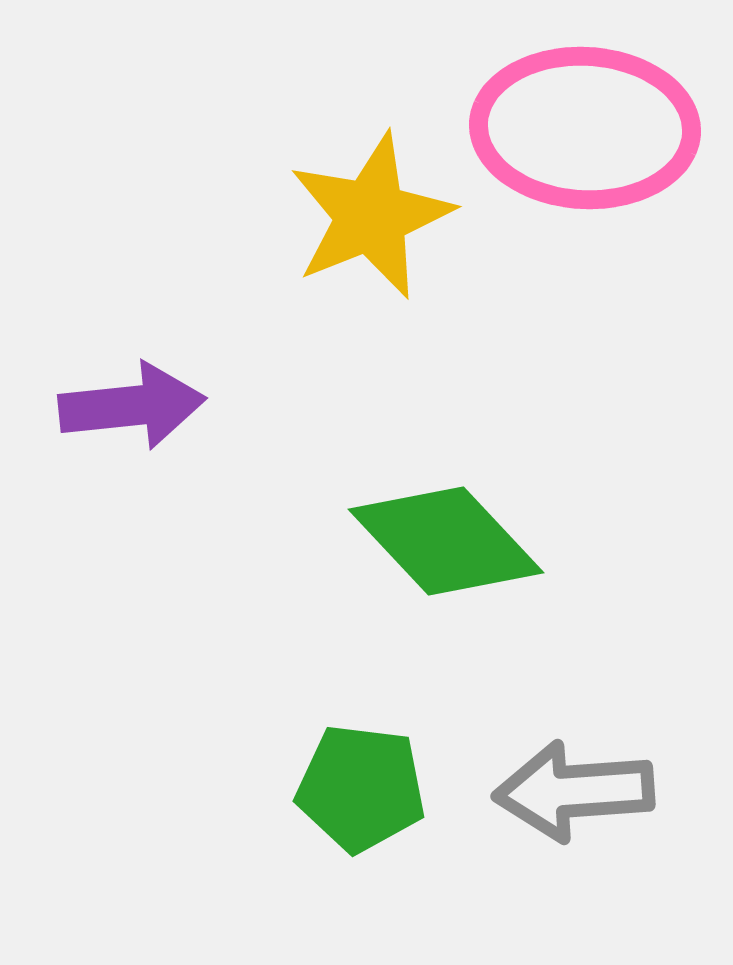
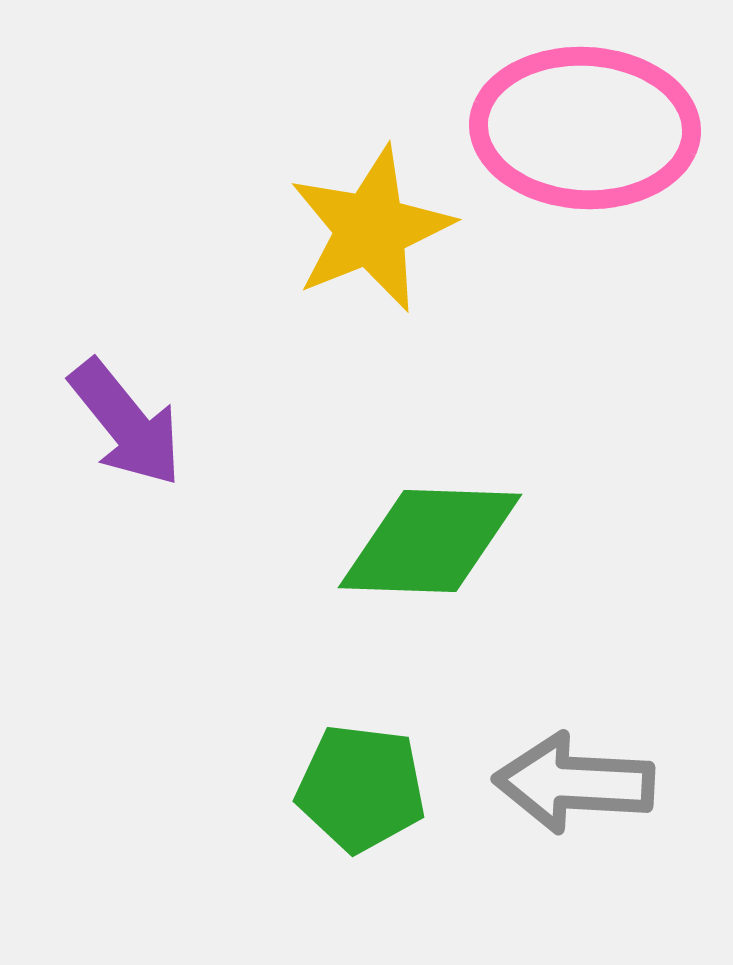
yellow star: moved 13 px down
purple arrow: moved 6 px left, 17 px down; rotated 57 degrees clockwise
green diamond: moved 16 px left; rotated 45 degrees counterclockwise
gray arrow: moved 8 px up; rotated 7 degrees clockwise
